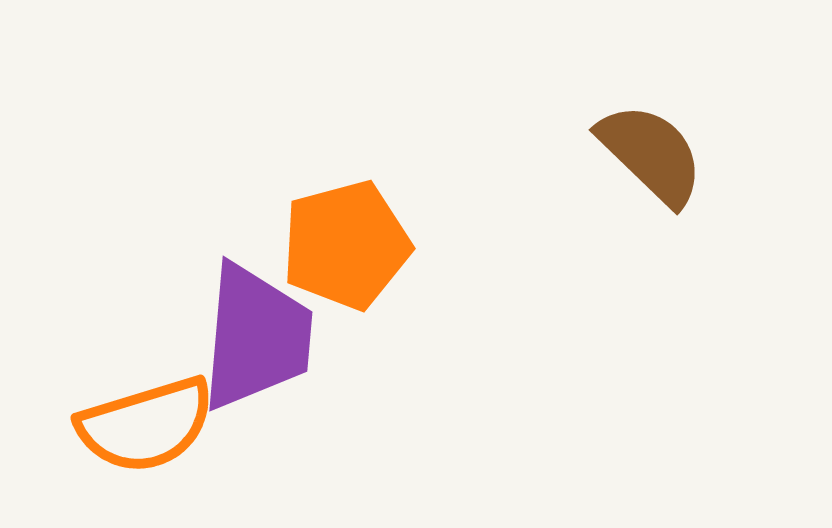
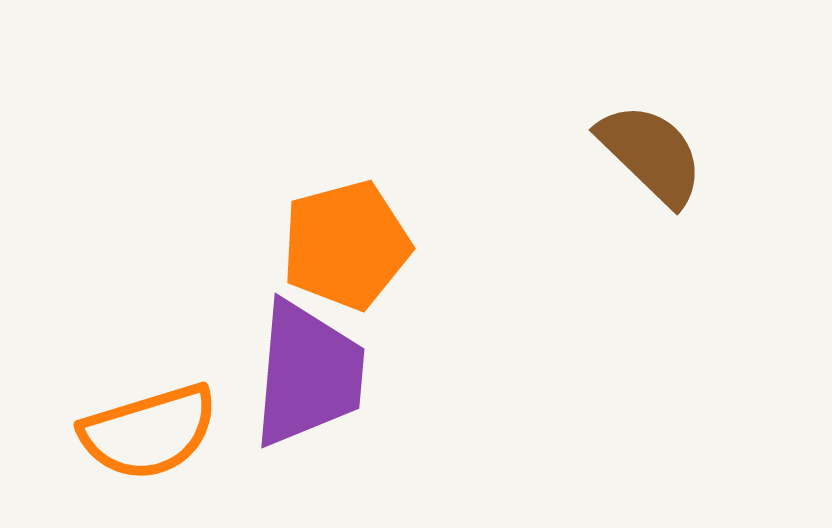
purple trapezoid: moved 52 px right, 37 px down
orange semicircle: moved 3 px right, 7 px down
